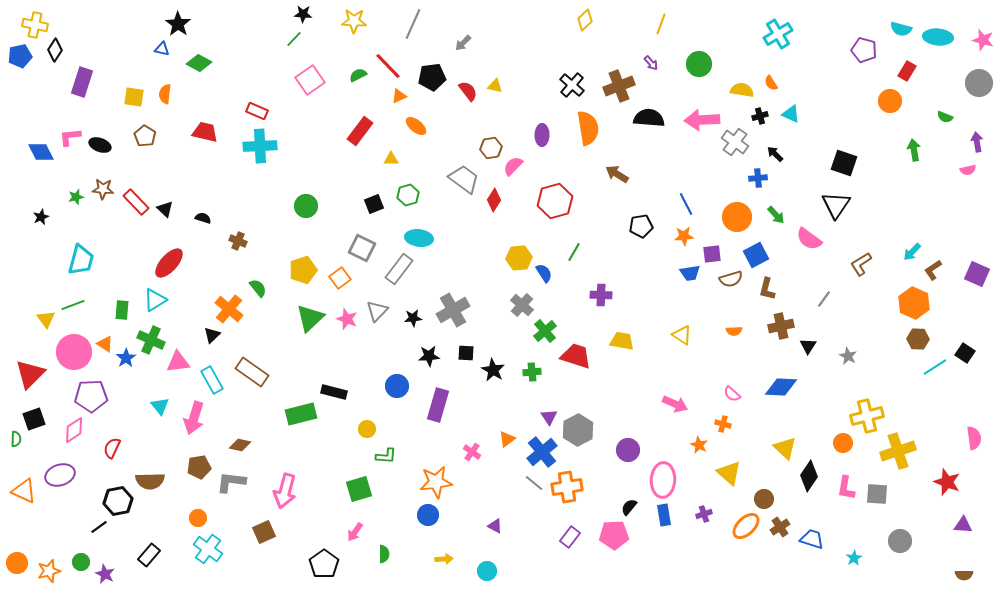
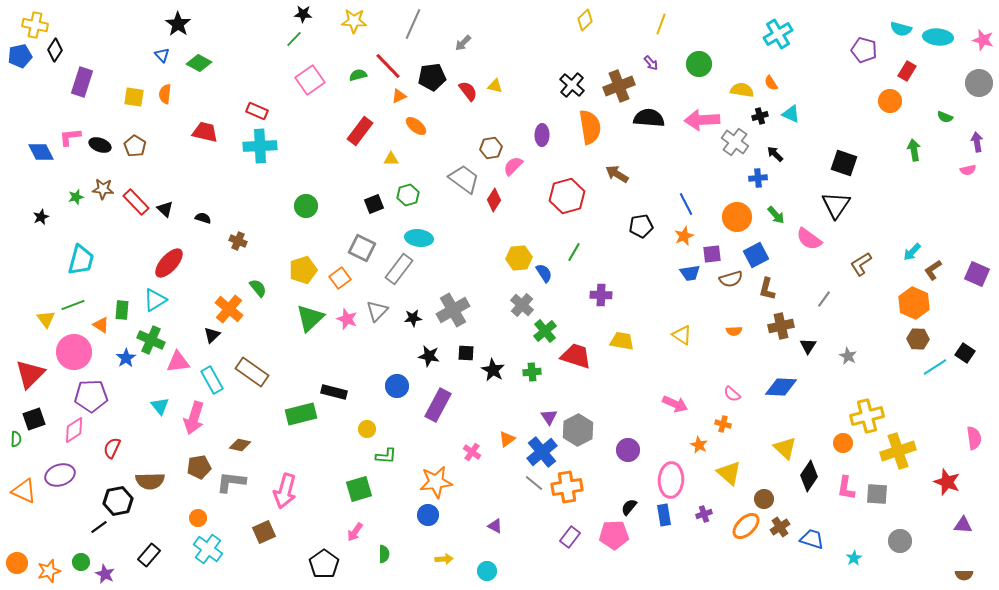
blue triangle at (162, 49): moved 6 px down; rotated 35 degrees clockwise
green semicircle at (358, 75): rotated 12 degrees clockwise
orange semicircle at (588, 128): moved 2 px right, 1 px up
brown pentagon at (145, 136): moved 10 px left, 10 px down
red hexagon at (555, 201): moved 12 px right, 5 px up
orange star at (684, 236): rotated 18 degrees counterclockwise
orange triangle at (105, 344): moved 4 px left, 19 px up
black star at (429, 356): rotated 15 degrees clockwise
purple rectangle at (438, 405): rotated 12 degrees clockwise
pink ellipse at (663, 480): moved 8 px right
